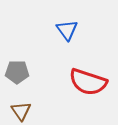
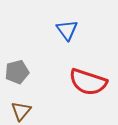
gray pentagon: rotated 15 degrees counterclockwise
brown triangle: rotated 15 degrees clockwise
